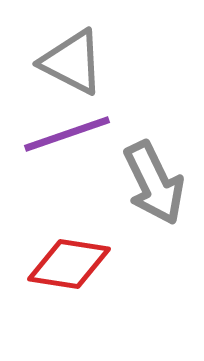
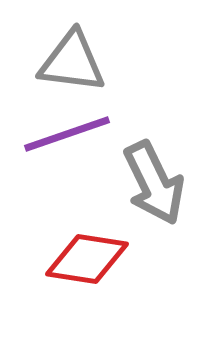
gray triangle: rotated 20 degrees counterclockwise
red diamond: moved 18 px right, 5 px up
